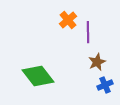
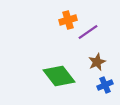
orange cross: rotated 24 degrees clockwise
purple line: rotated 55 degrees clockwise
green diamond: moved 21 px right
